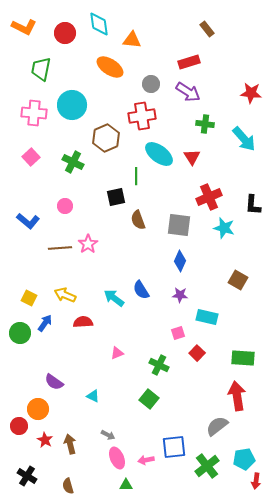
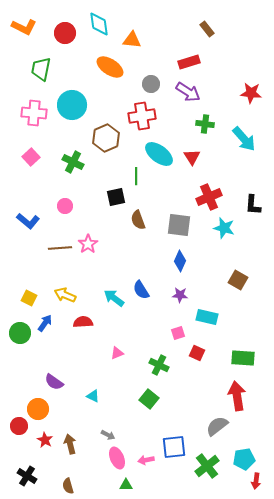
red square at (197, 353): rotated 21 degrees counterclockwise
